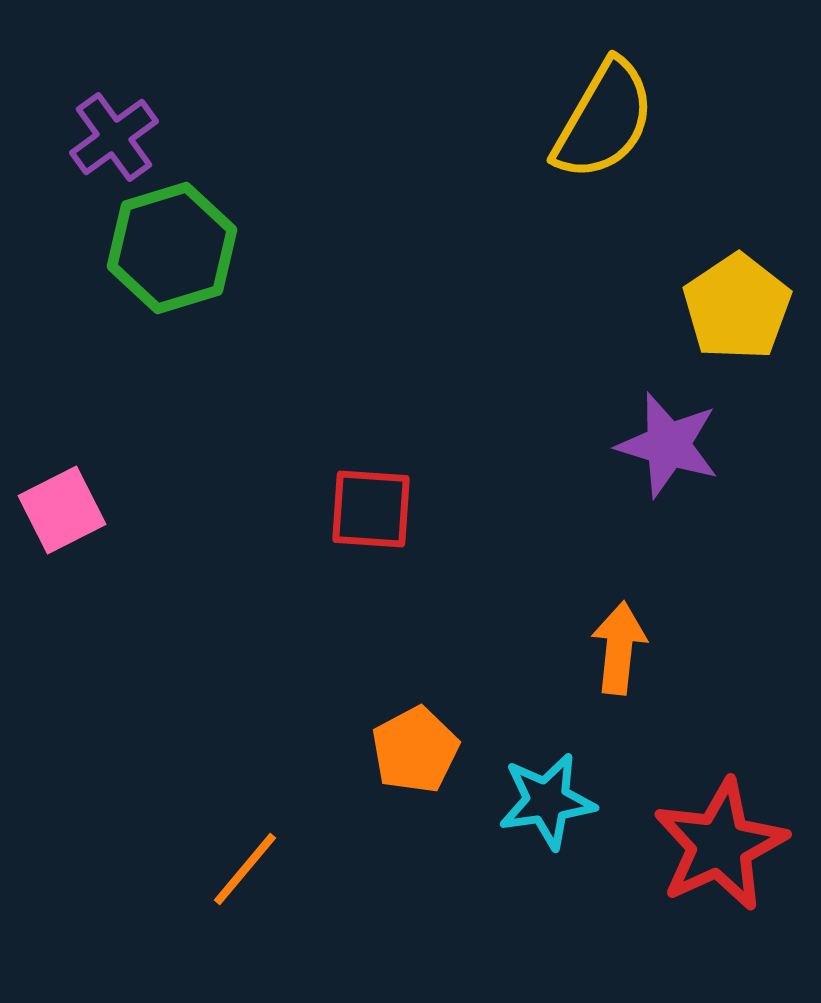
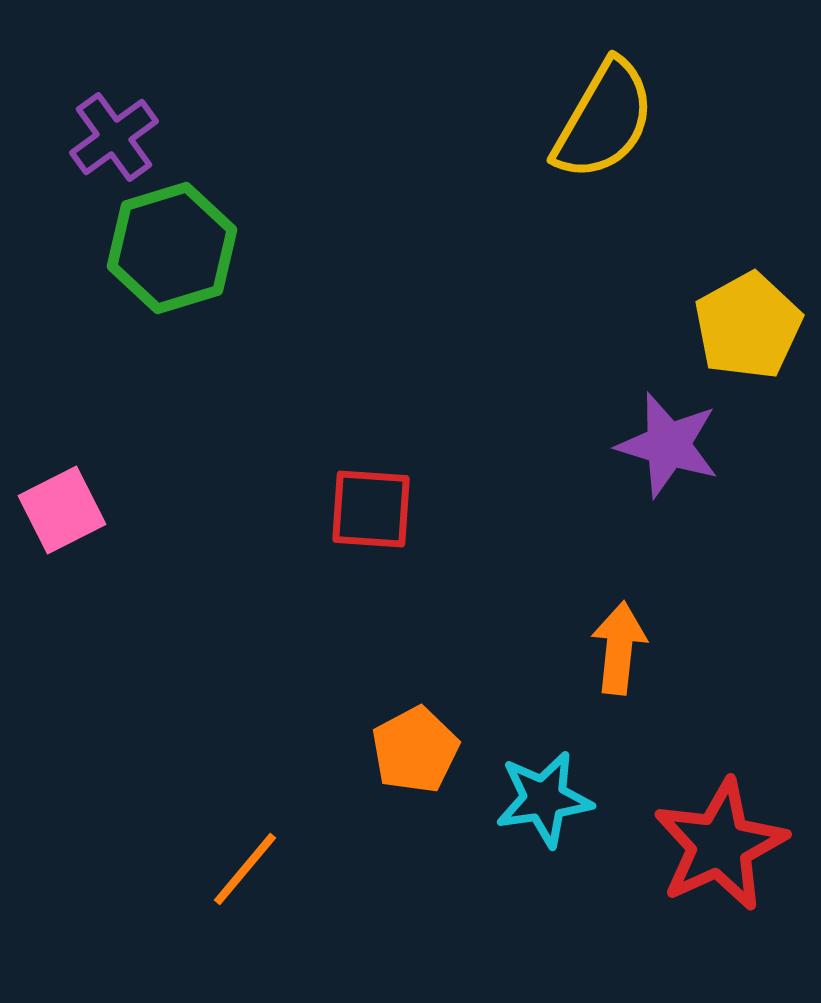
yellow pentagon: moved 11 px right, 19 px down; rotated 5 degrees clockwise
cyan star: moved 3 px left, 2 px up
